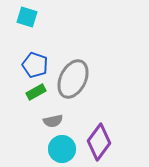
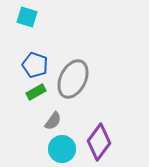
gray semicircle: rotated 42 degrees counterclockwise
